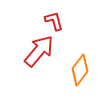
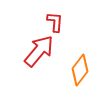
red L-shape: moved 1 px right, 1 px down; rotated 20 degrees clockwise
